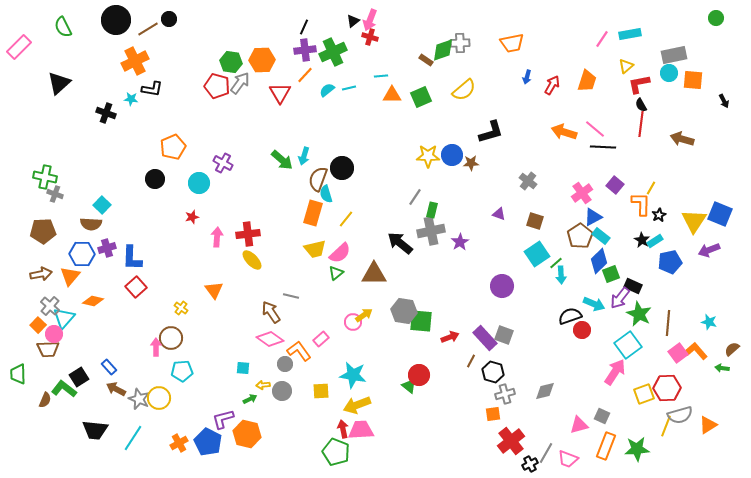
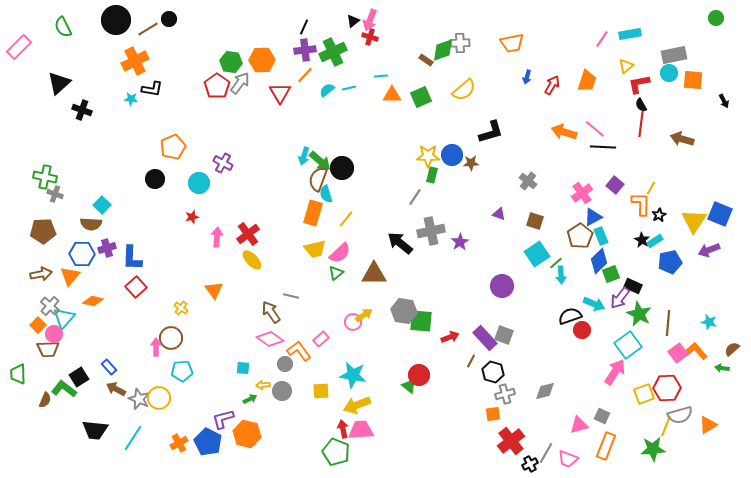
red pentagon at (217, 86): rotated 20 degrees clockwise
black cross at (106, 113): moved 24 px left, 3 px up
green arrow at (282, 160): moved 38 px right, 1 px down
green rectangle at (432, 210): moved 35 px up
red cross at (248, 234): rotated 30 degrees counterclockwise
cyan rectangle at (601, 236): rotated 30 degrees clockwise
green star at (637, 449): moved 16 px right
